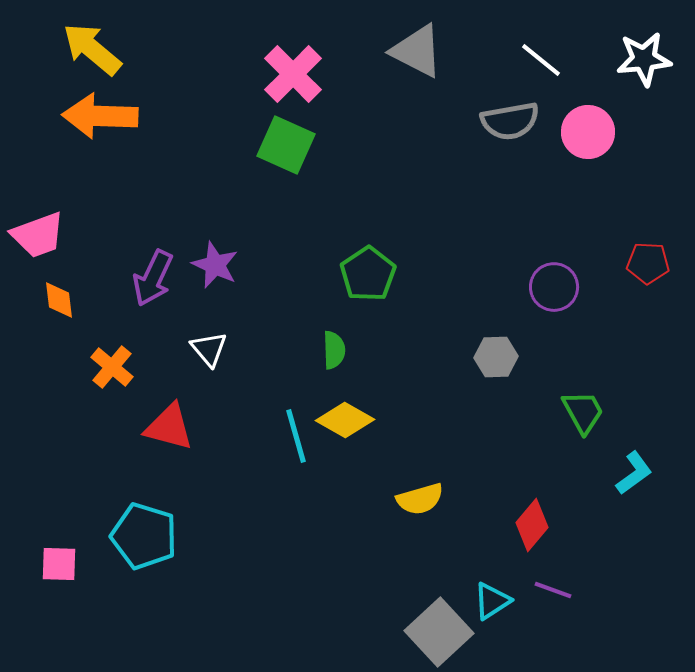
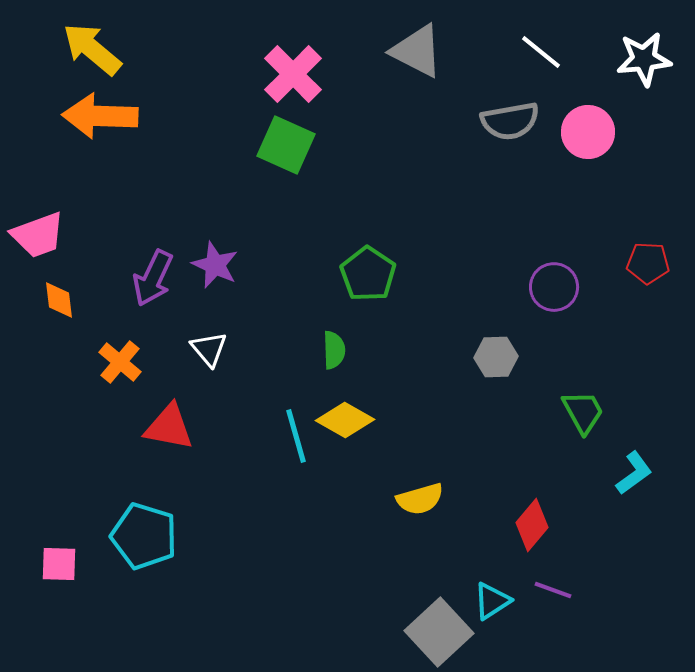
white line: moved 8 px up
green pentagon: rotated 4 degrees counterclockwise
orange cross: moved 8 px right, 5 px up
red triangle: rotated 4 degrees counterclockwise
